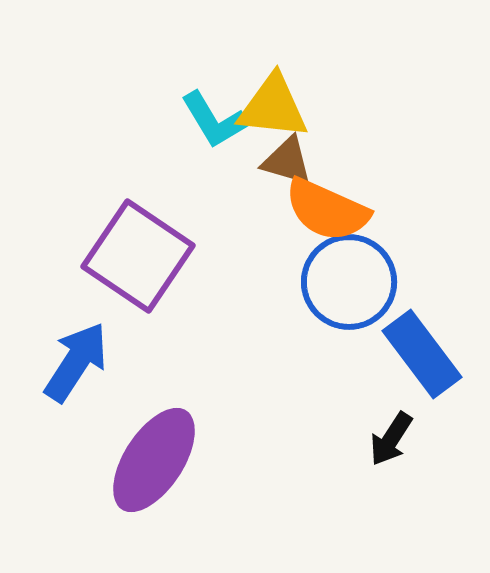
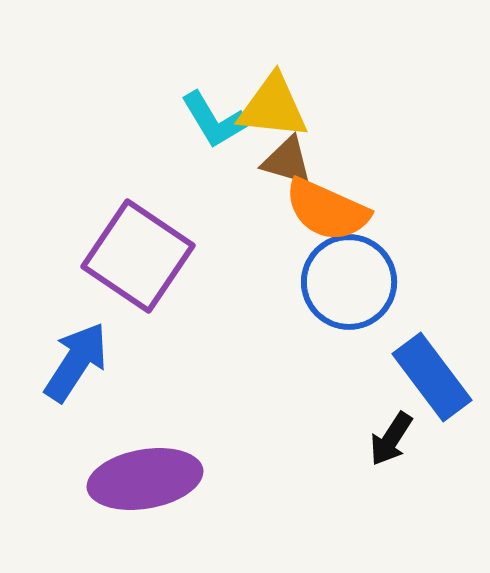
blue rectangle: moved 10 px right, 23 px down
purple ellipse: moved 9 px left, 19 px down; rotated 47 degrees clockwise
